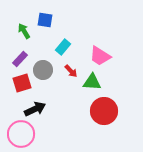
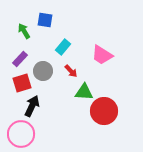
pink trapezoid: moved 2 px right, 1 px up
gray circle: moved 1 px down
green triangle: moved 8 px left, 10 px down
black arrow: moved 3 px left, 3 px up; rotated 40 degrees counterclockwise
